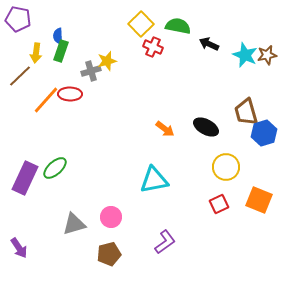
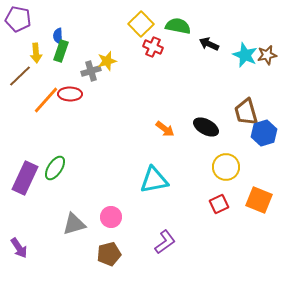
yellow arrow: rotated 12 degrees counterclockwise
green ellipse: rotated 15 degrees counterclockwise
